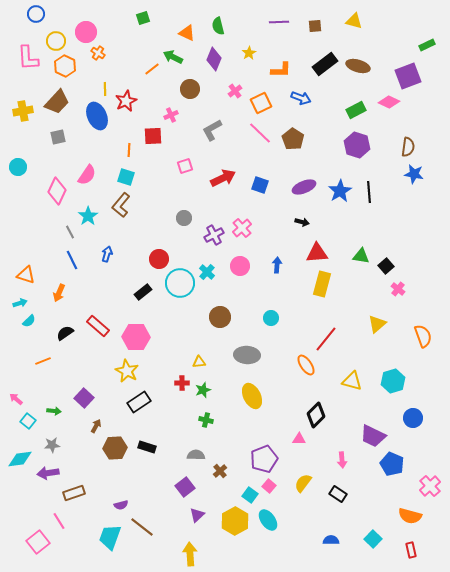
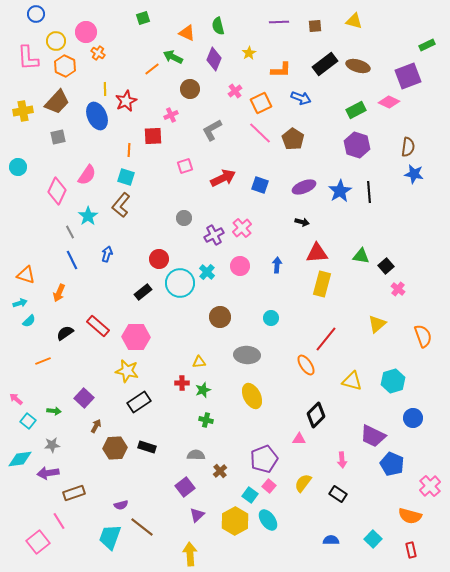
yellow star at (127, 371): rotated 15 degrees counterclockwise
